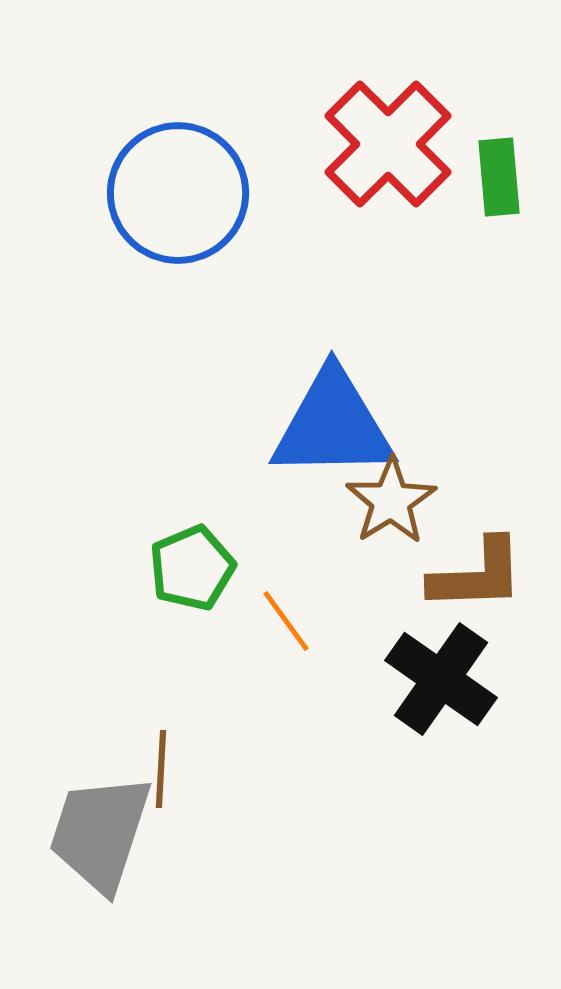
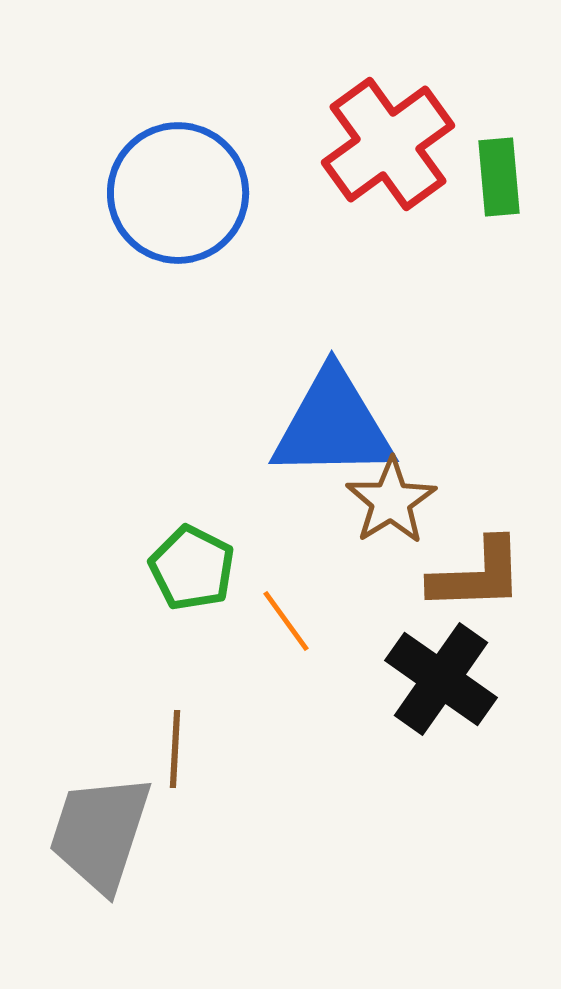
red cross: rotated 9 degrees clockwise
green pentagon: rotated 22 degrees counterclockwise
brown line: moved 14 px right, 20 px up
